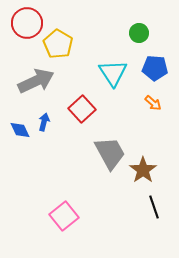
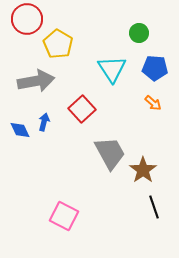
red circle: moved 4 px up
cyan triangle: moved 1 px left, 4 px up
gray arrow: rotated 15 degrees clockwise
pink square: rotated 24 degrees counterclockwise
